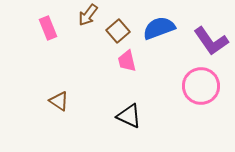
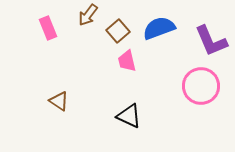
purple L-shape: rotated 12 degrees clockwise
